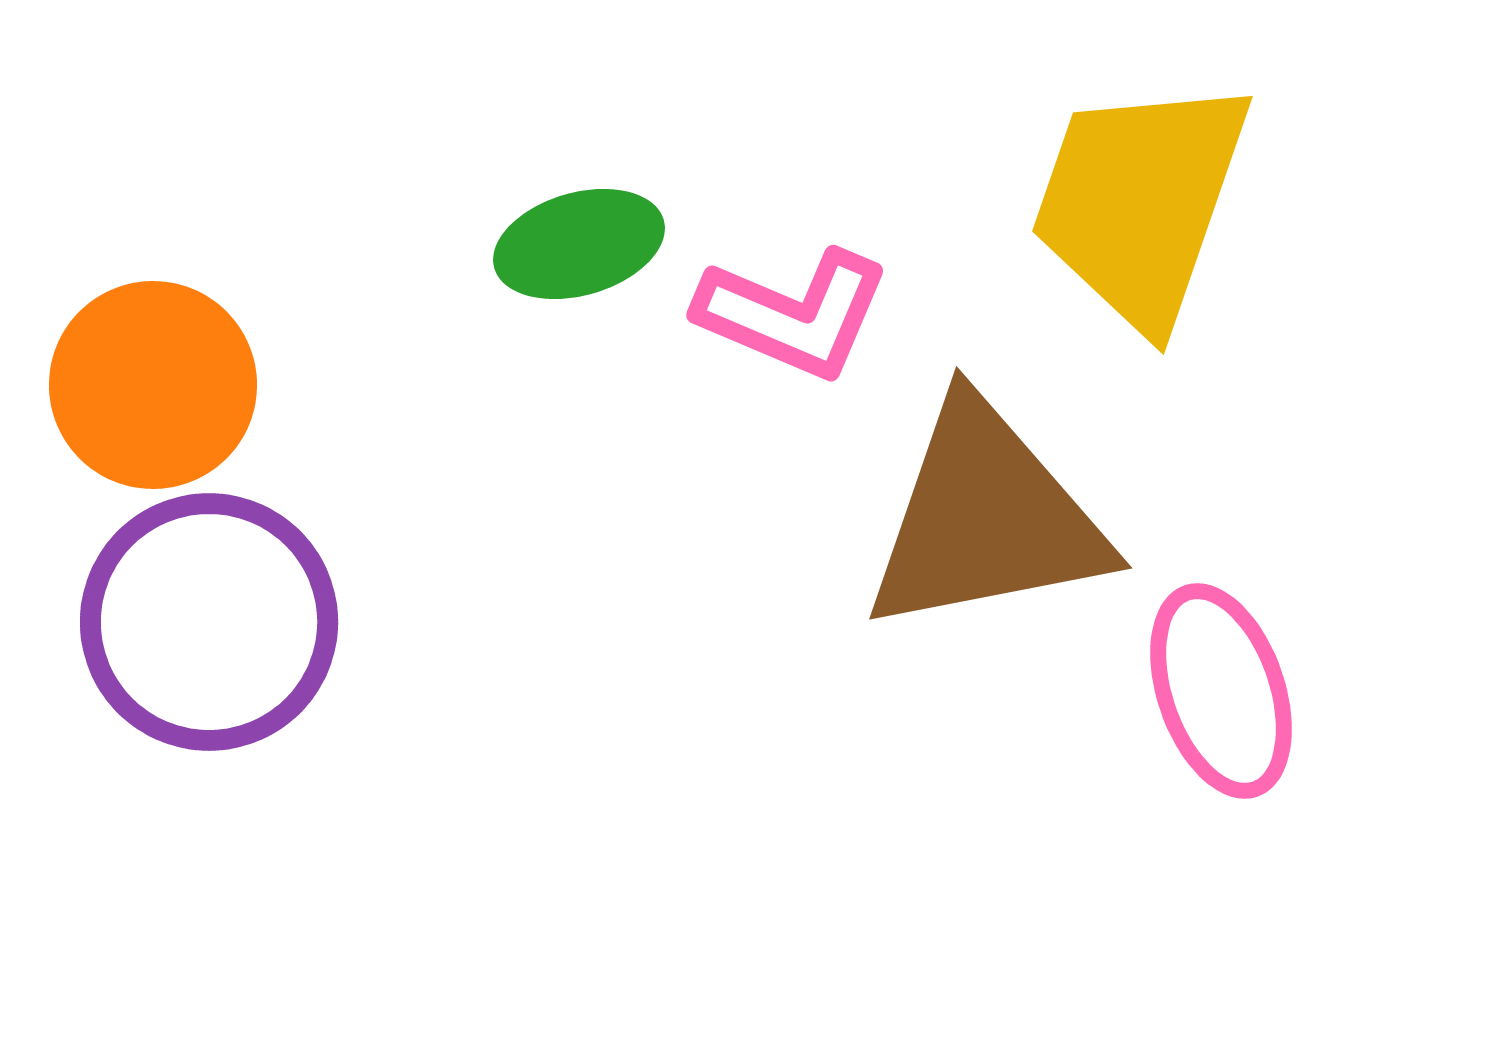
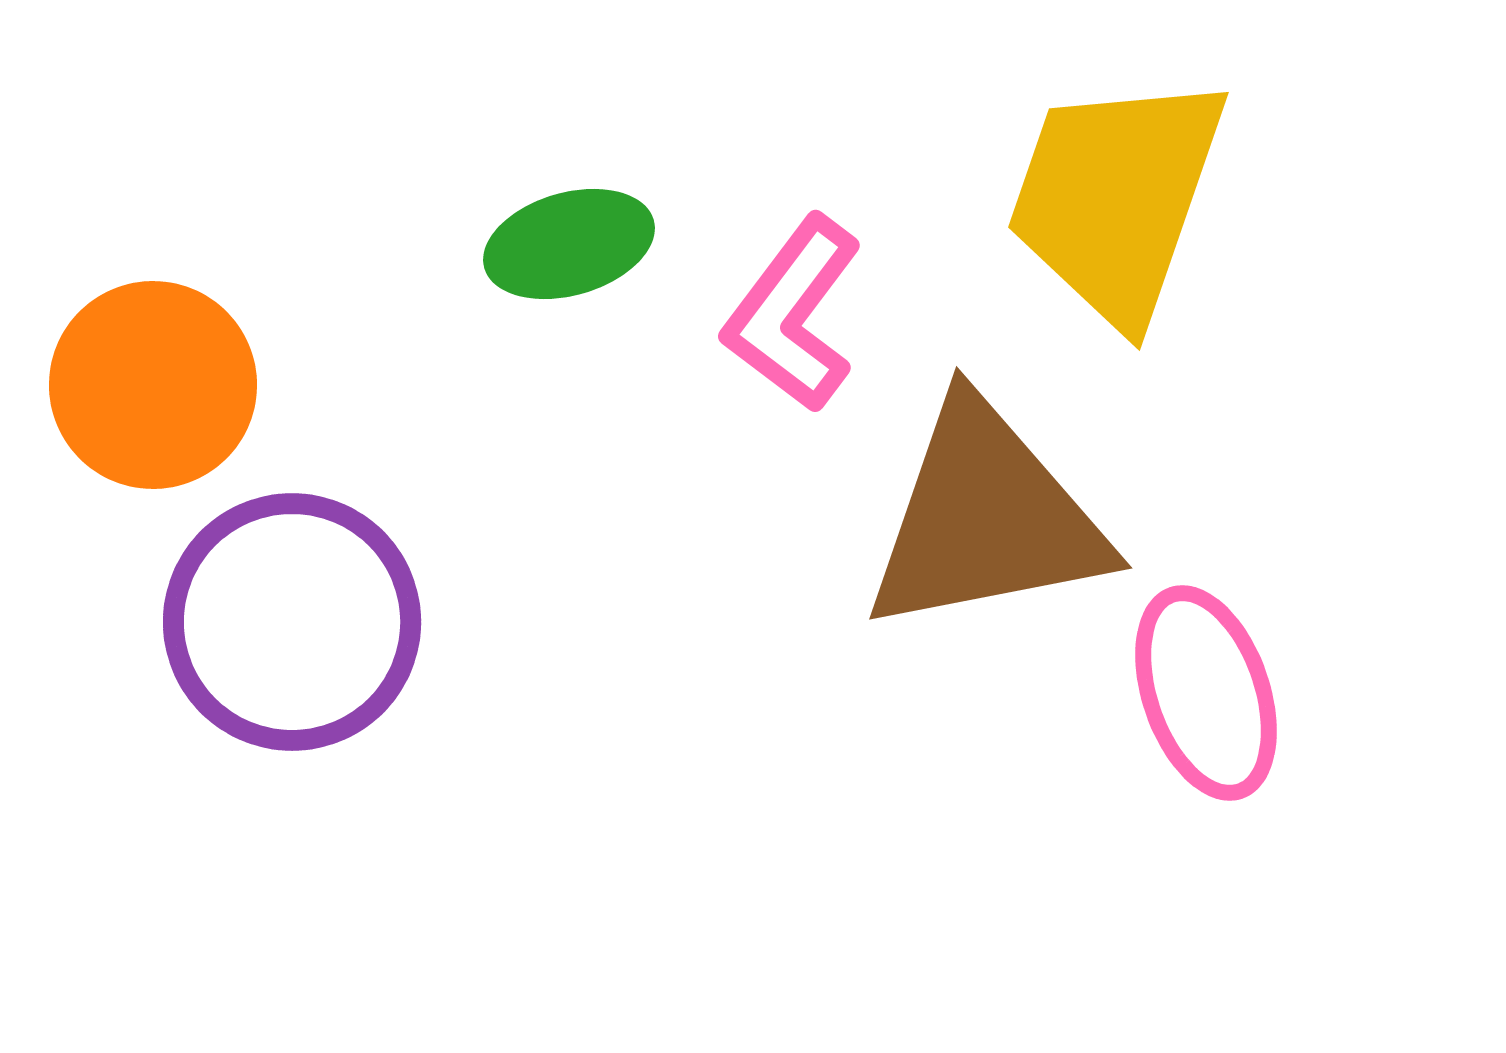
yellow trapezoid: moved 24 px left, 4 px up
green ellipse: moved 10 px left
pink L-shape: rotated 104 degrees clockwise
purple circle: moved 83 px right
pink ellipse: moved 15 px left, 2 px down
